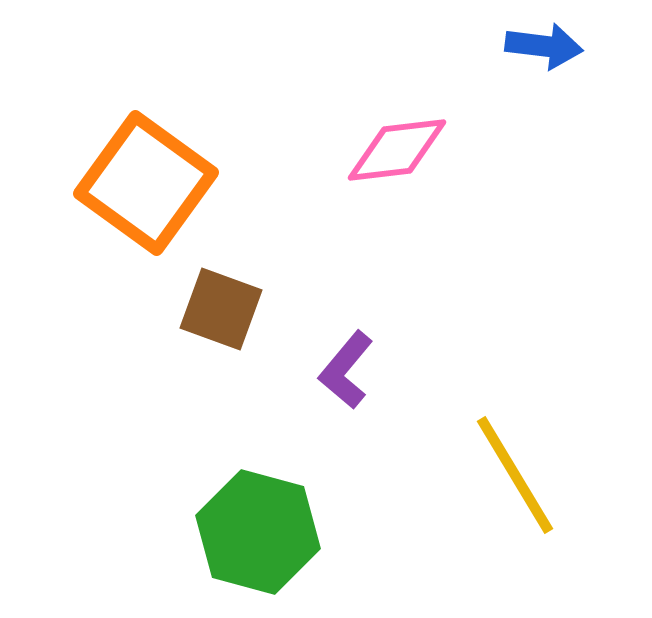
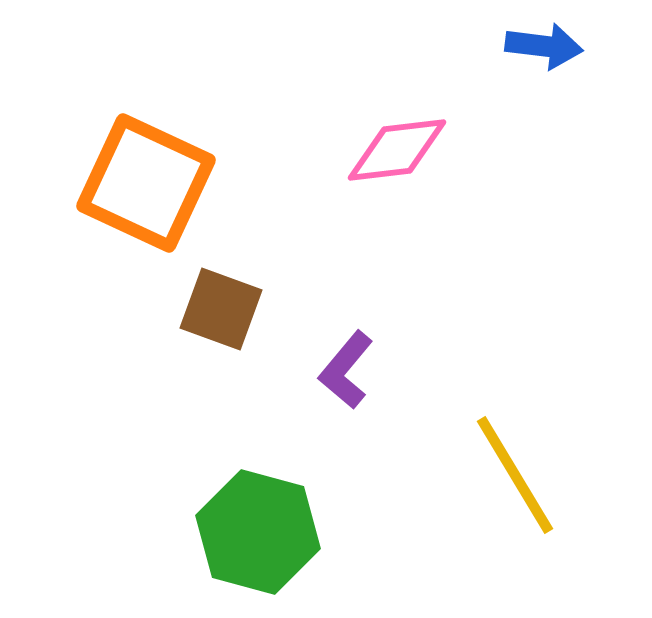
orange square: rotated 11 degrees counterclockwise
